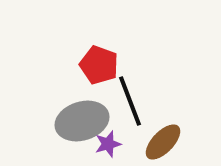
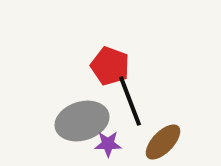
red pentagon: moved 11 px right, 1 px down
purple star: rotated 16 degrees clockwise
